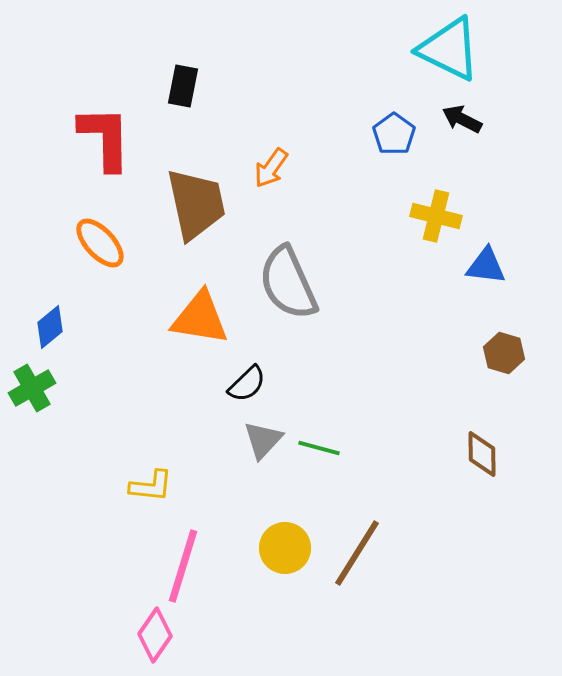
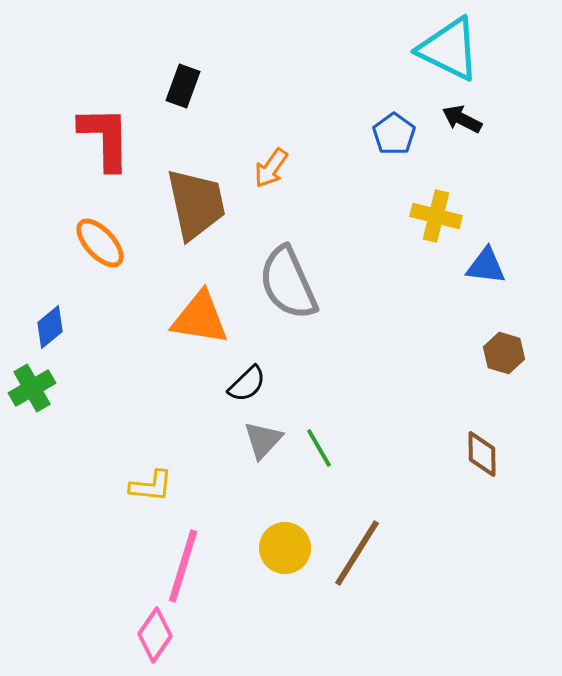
black rectangle: rotated 9 degrees clockwise
green line: rotated 45 degrees clockwise
